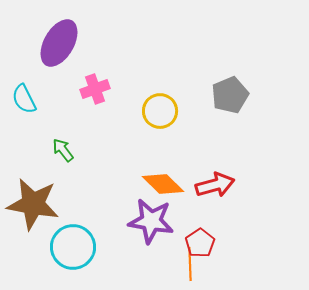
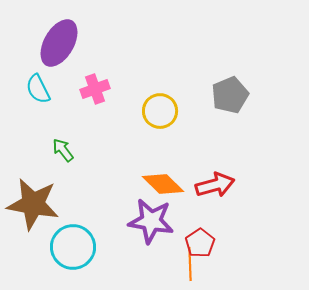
cyan semicircle: moved 14 px right, 10 px up
